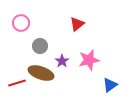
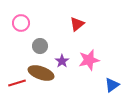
blue triangle: moved 2 px right
